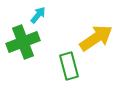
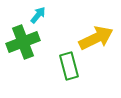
yellow arrow: rotated 8 degrees clockwise
